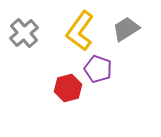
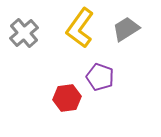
yellow L-shape: moved 3 px up
purple pentagon: moved 2 px right, 8 px down
red hexagon: moved 1 px left, 10 px down; rotated 8 degrees clockwise
